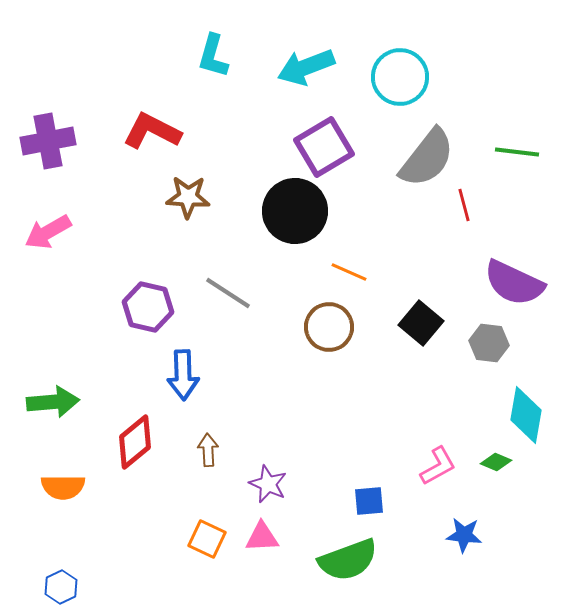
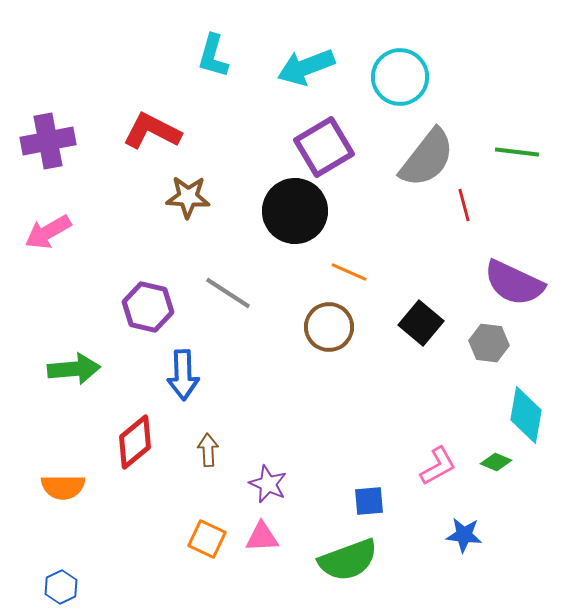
green arrow: moved 21 px right, 33 px up
